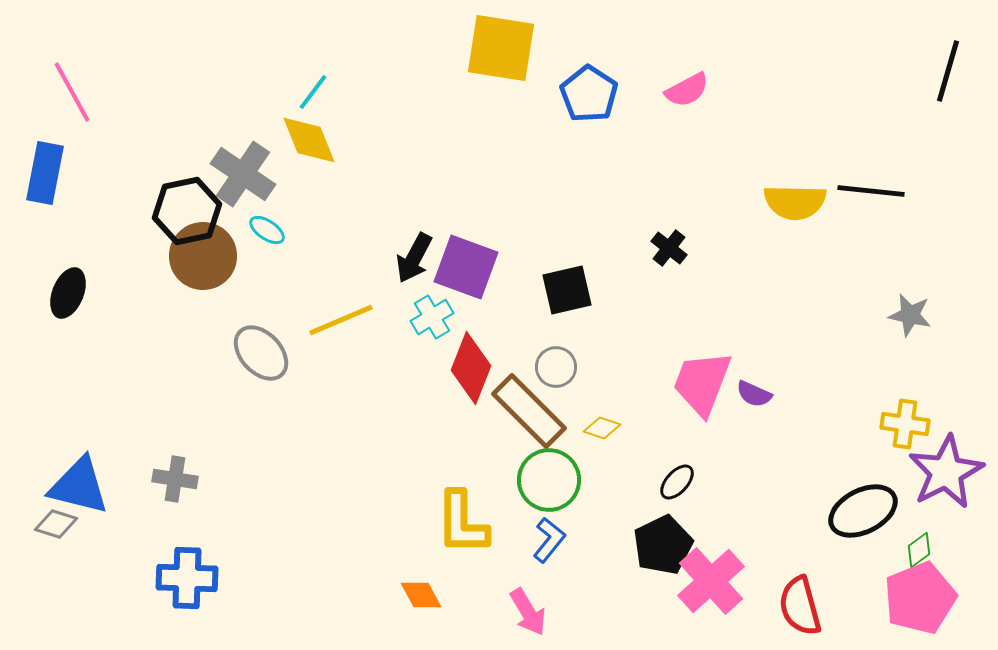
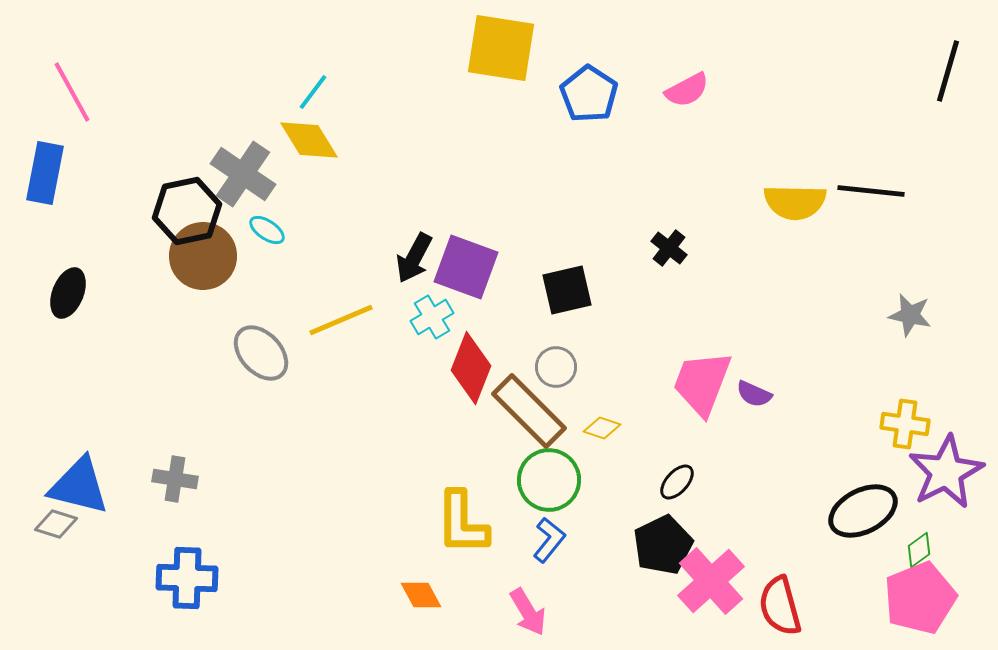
yellow diamond at (309, 140): rotated 10 degrees counterclockwise
red semicircle at (800, 606): moved 20 px left
